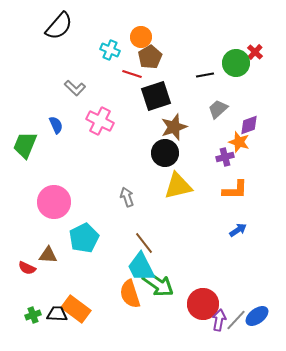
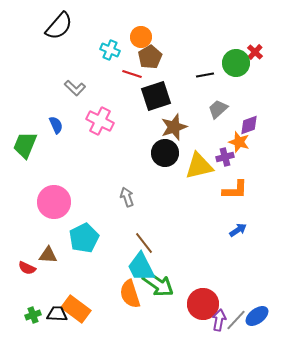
yellow triangle: moved 21 px right, 20 px up
